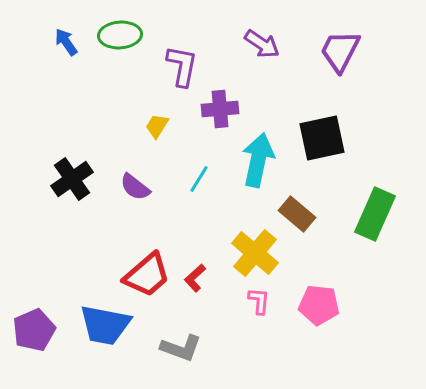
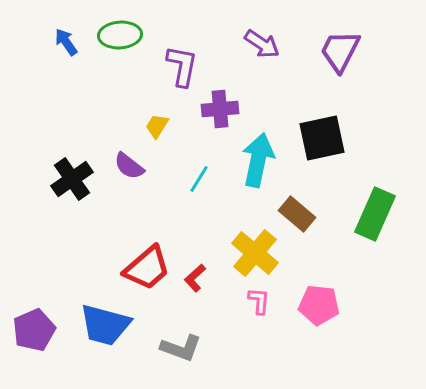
purple semicircle: moved 6 px left, 21 px up
red trapezoid: moved 7 px up
blue trapezoid: rotated 4 degrees clockwise
